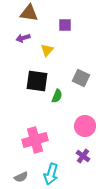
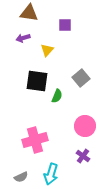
gray square: rotated 24 degrees clockwise
